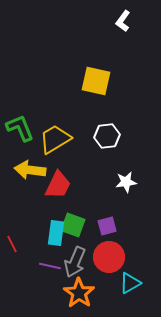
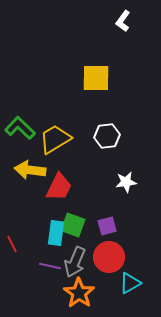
yellow square: moved 3 px up; rotated 12 degrees counterclockwise
green L-shape: rotated 24 degrees counterclockwise
red trapezoid: moved 1 px right, 2 px down
